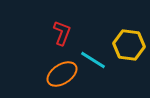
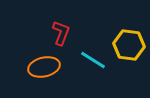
red L-shape: moved 1 px left
orange ellipse: moved 18 px left, 7 px up; rotated 20 degrees clockwise
